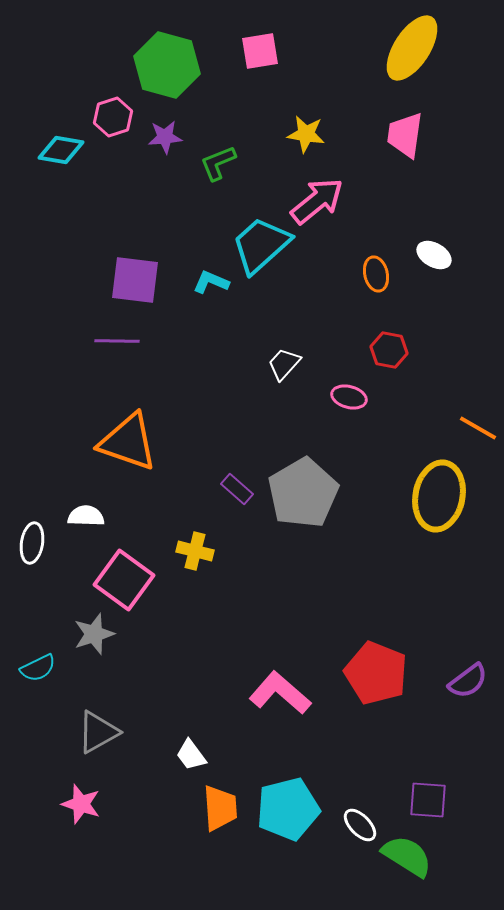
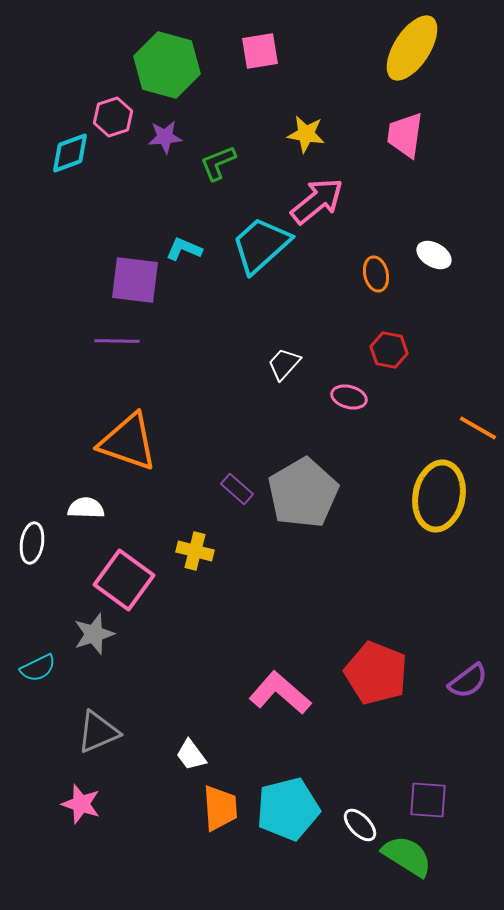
cyan diamond at (61, 150): moved 9 px right, 3 px down; rotated 30 degrees counterclockwise
cyan L-shape at (211, 282): moved 27 px left, 33 px up
white semicircle at (86, 516): moved 8 px up
gray triangle at (98, 732): rotated 6 degrees clockwise
